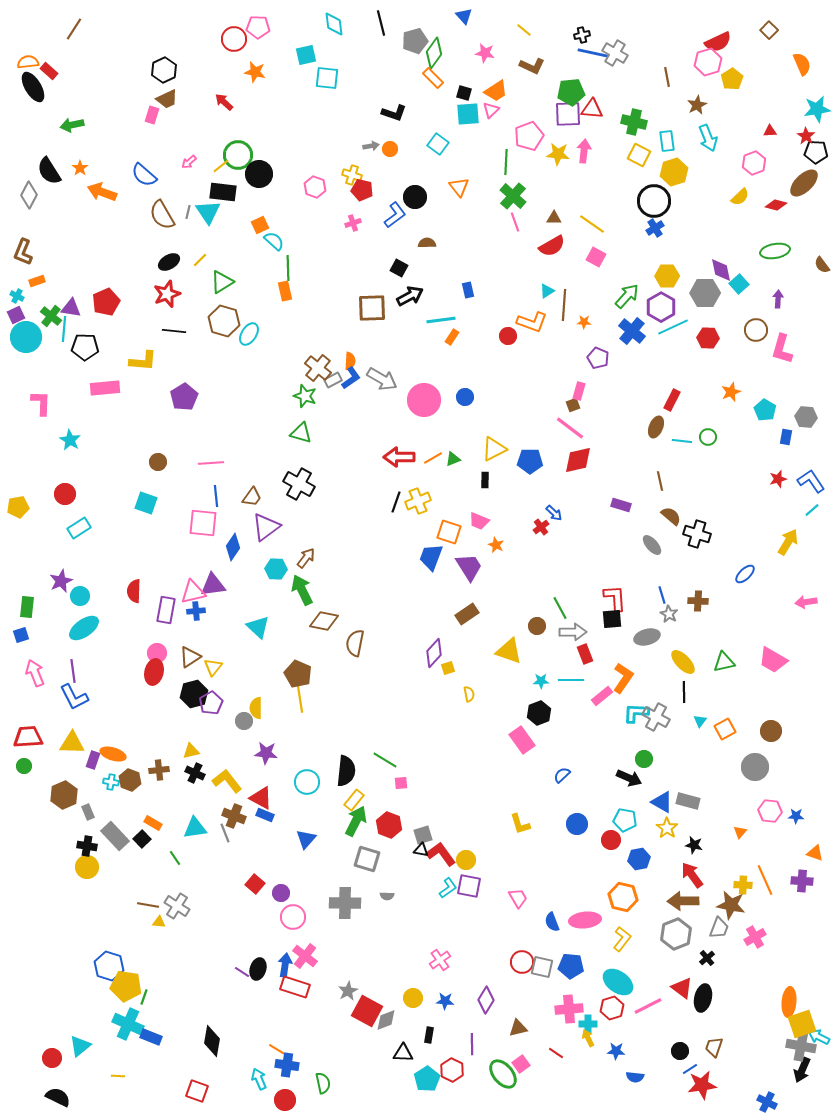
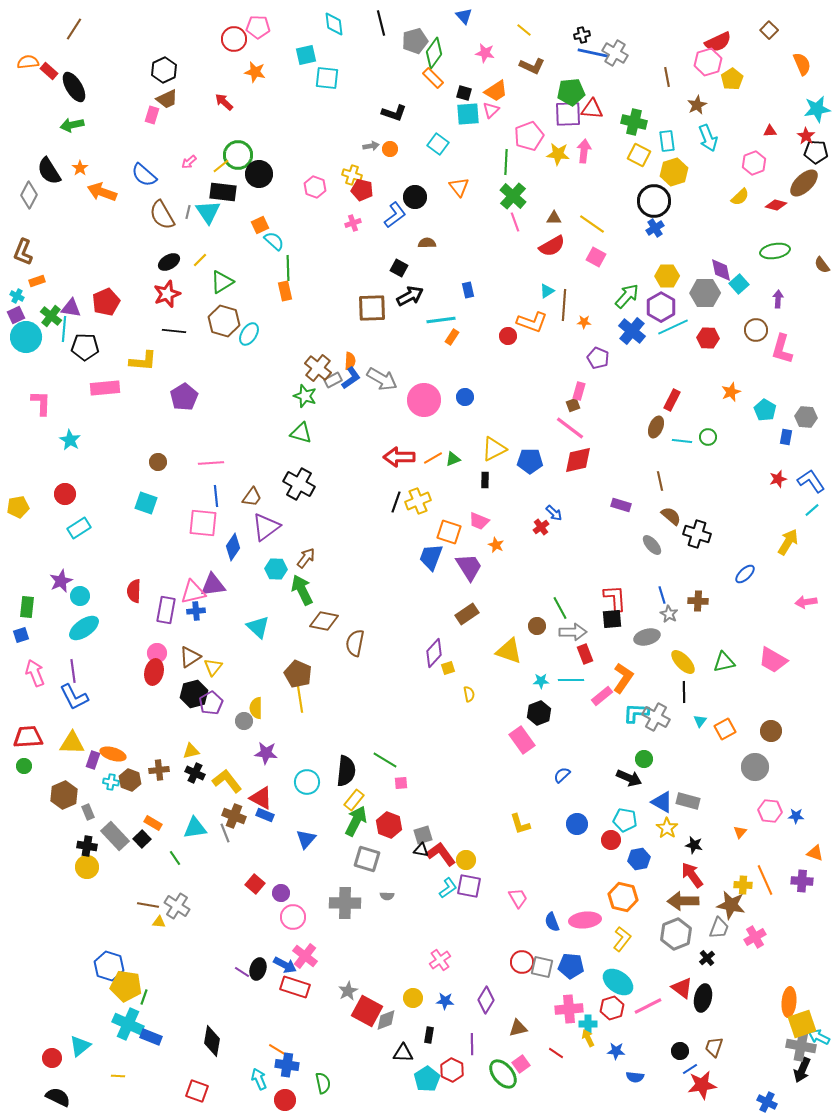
black ellipse at (33, 87): moved 41 px right
blue arrow at (285, 965): rotated 110 degrees clockwise
